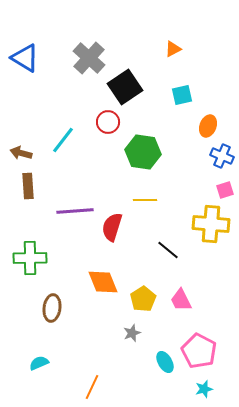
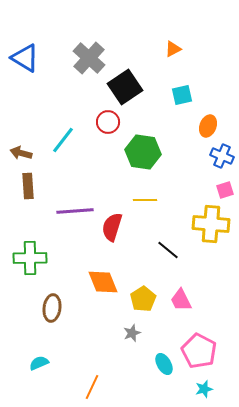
cyan ellipse: moved 1 px left, 2 px down
